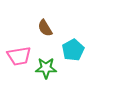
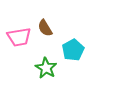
pink trapezoid: moved 19 px up
green star: rotated 30 degrees clockwise
